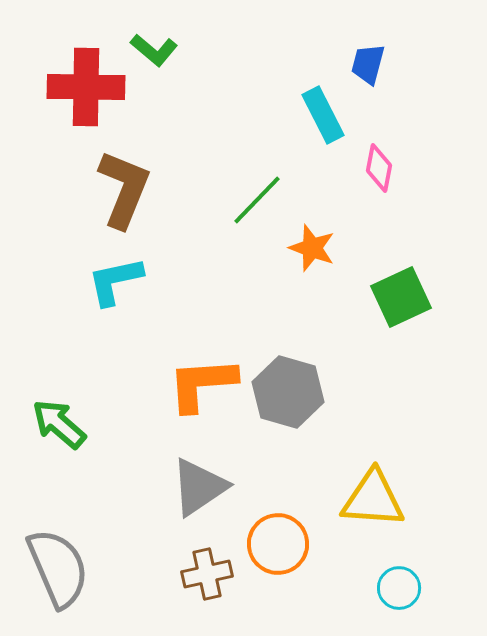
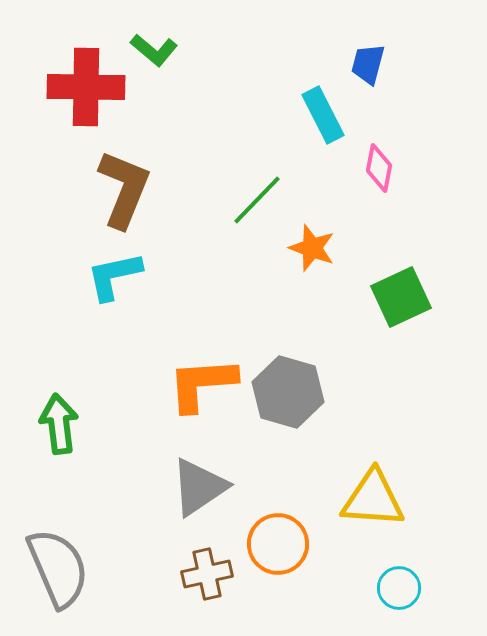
cyan L-shape: moved 1 px left, 5 px up
green arrow: rotated 42 degrees clockwise
